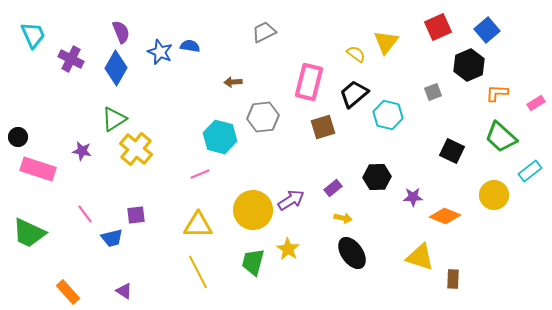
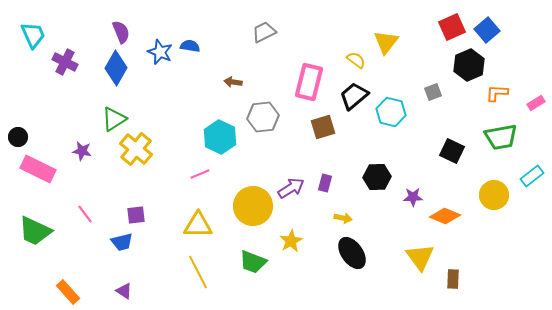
red square at (438, 27): moved 14 px right
yellow semicircle at (356, 54): moved 6 px down
purple cross at (71, 59): moved 6 px left, 3 px down
brown arrow at (233, 82): rotated 12 degrees clockwise
black trapezoid at (354, 94): moved 2 px down
cyan hexagon at (388, 115): moved 3 px right, 3 px up
cyan hexagon at (220, 137): rotated 12 degrees clockwise
green trapezoid at (501, 137): rotated 52 degrees counterclockwise
pink rectangle at (38, 169): rotated 8 degrees clockwise
cyan rectangle at (530, 171): moved 2 px right, 5 px down
purple rectangle at (333, 188): moved 8 px left, 5 px up; rotated 36 degrees counterclockwise
purple arrow at (291, 200): moved 12 px up
yellow circle at (253, 210): moved 4 px up
green trapezoid at (29, 233): moved 6 px right, 2 px up
blue trapezoid at (112, 238): moved 10 px right, 4 px down
yellow star at (288, 249): moved 3 px right, 8 px up; rotated 10 degrees clockwise
yellow triangle at (420, 257): rotated 36 degrees clockwise
green trapezoid at (253, 262): rotated 84 degrees counterclockwise
